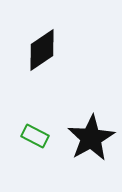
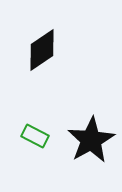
black star: moved 2 px down
